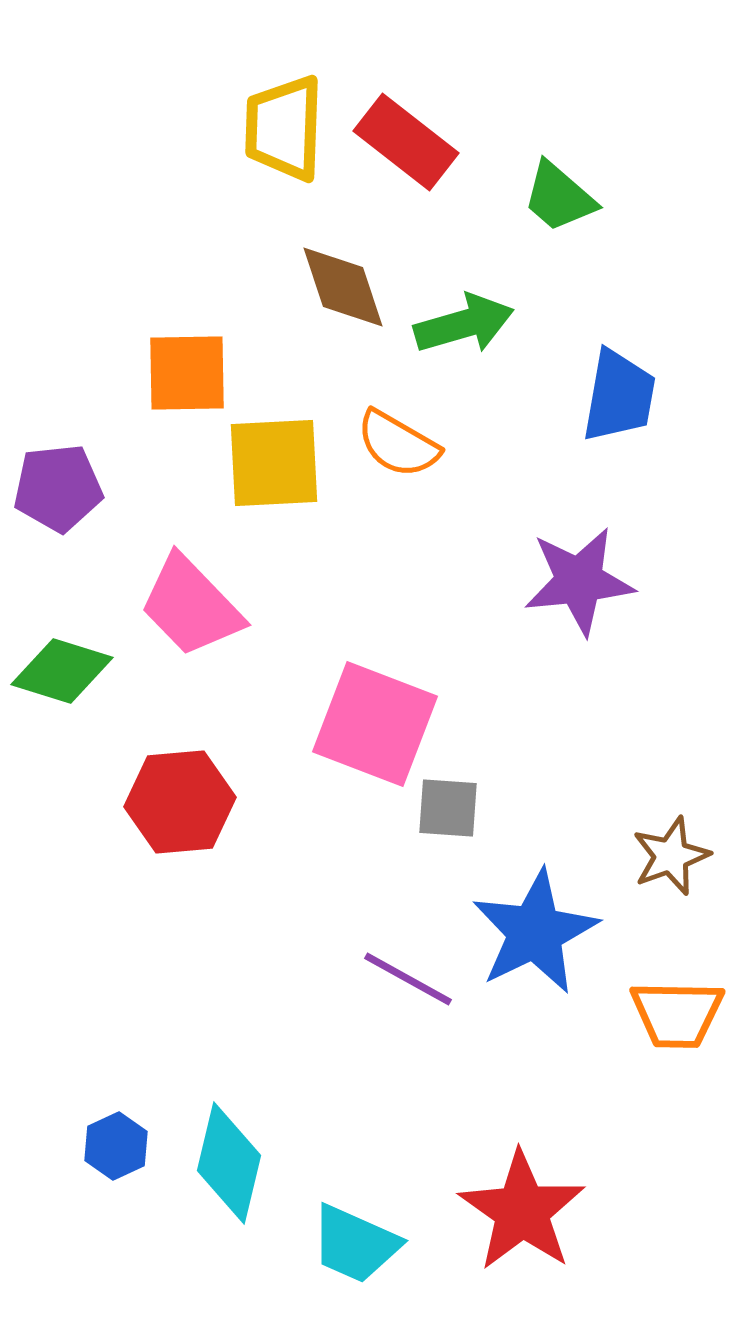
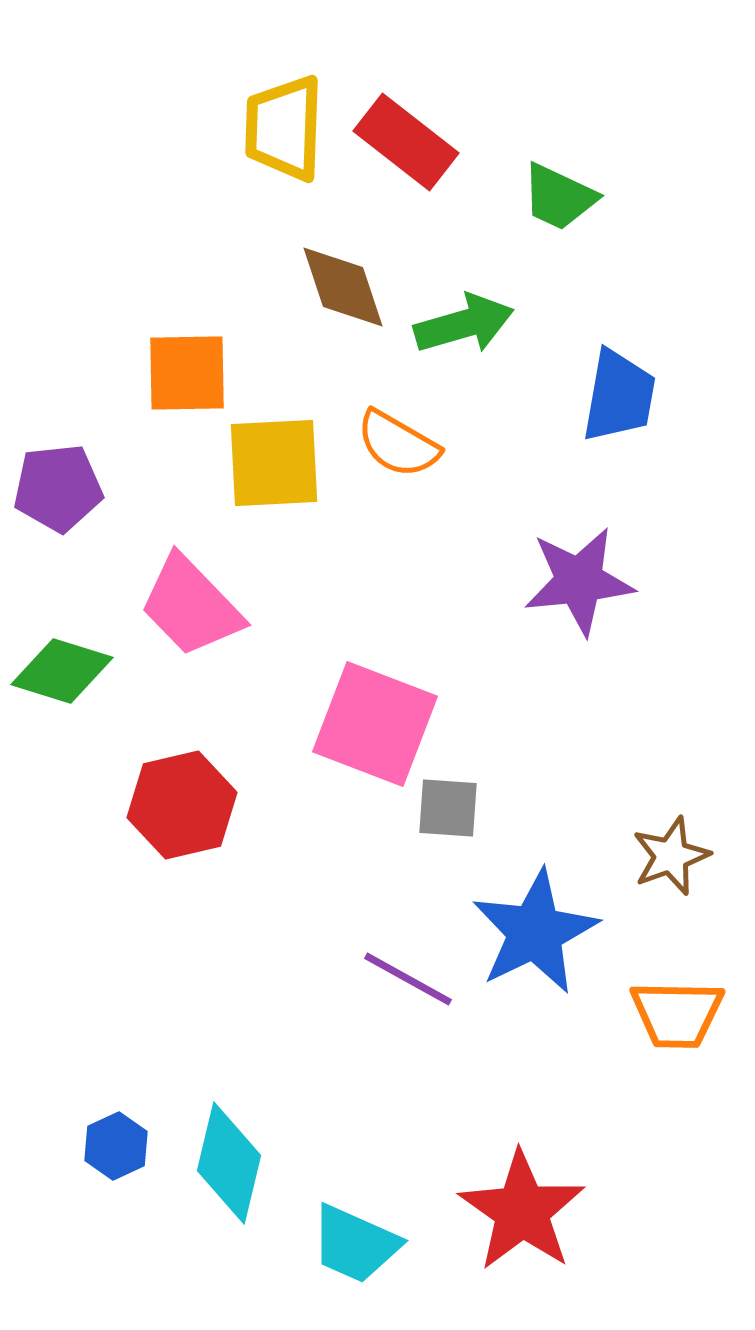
green trapezoid: rotated 16 degrees counterclockwise
red hexagon: moved 2 px right, 3 px down; rotated 8 degrees counterclockwise
